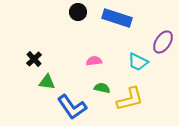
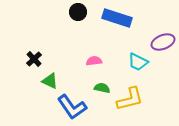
purple ellipse: rotated 35 degrees clockwise
green triangle: moved 3 px right, 1 px up; rotated 18 degrees clockwise
